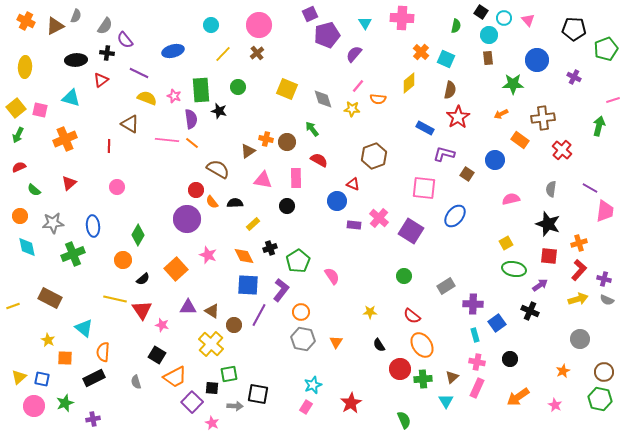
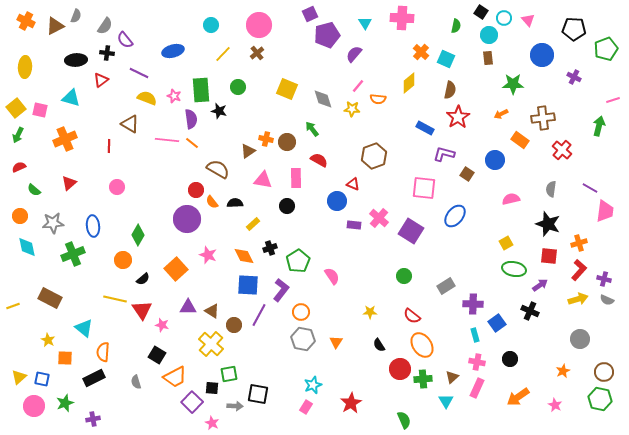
blue circle at (537, 60): moved 5 px right, 5 px up
